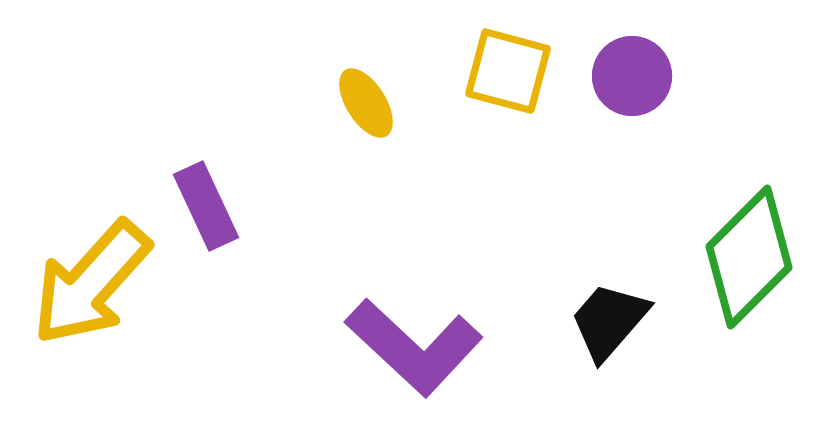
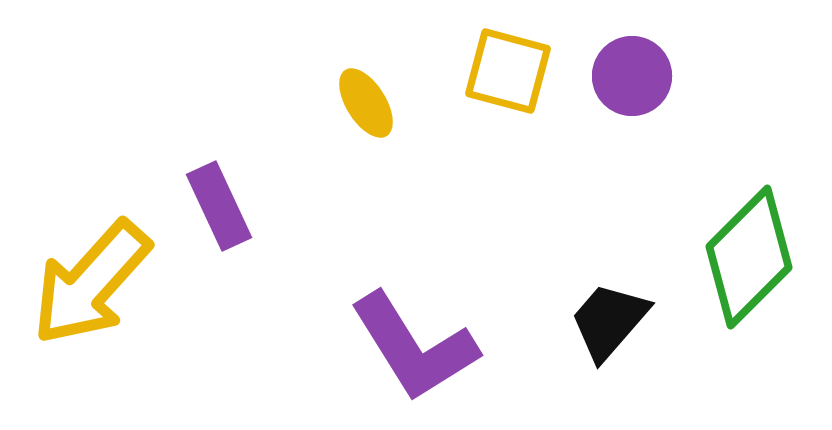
purple rectangle: moved 13 px right
purple L-shape: rotated 15 degrees clockwise
